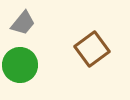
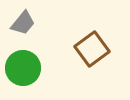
green circle: moved 3 px right, 3 px down
